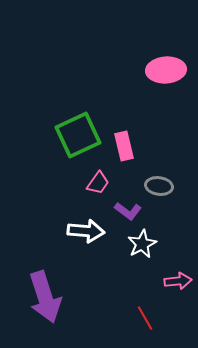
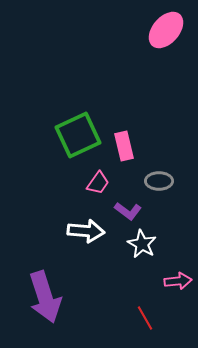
pink ellipse: moved 40 px up; rotated 45 degrees counterclockwise
gray ellipse: moved 5 px up; rotated 8 degrees counterclockwise
white star: rotated 16 degrees counterclockwise
